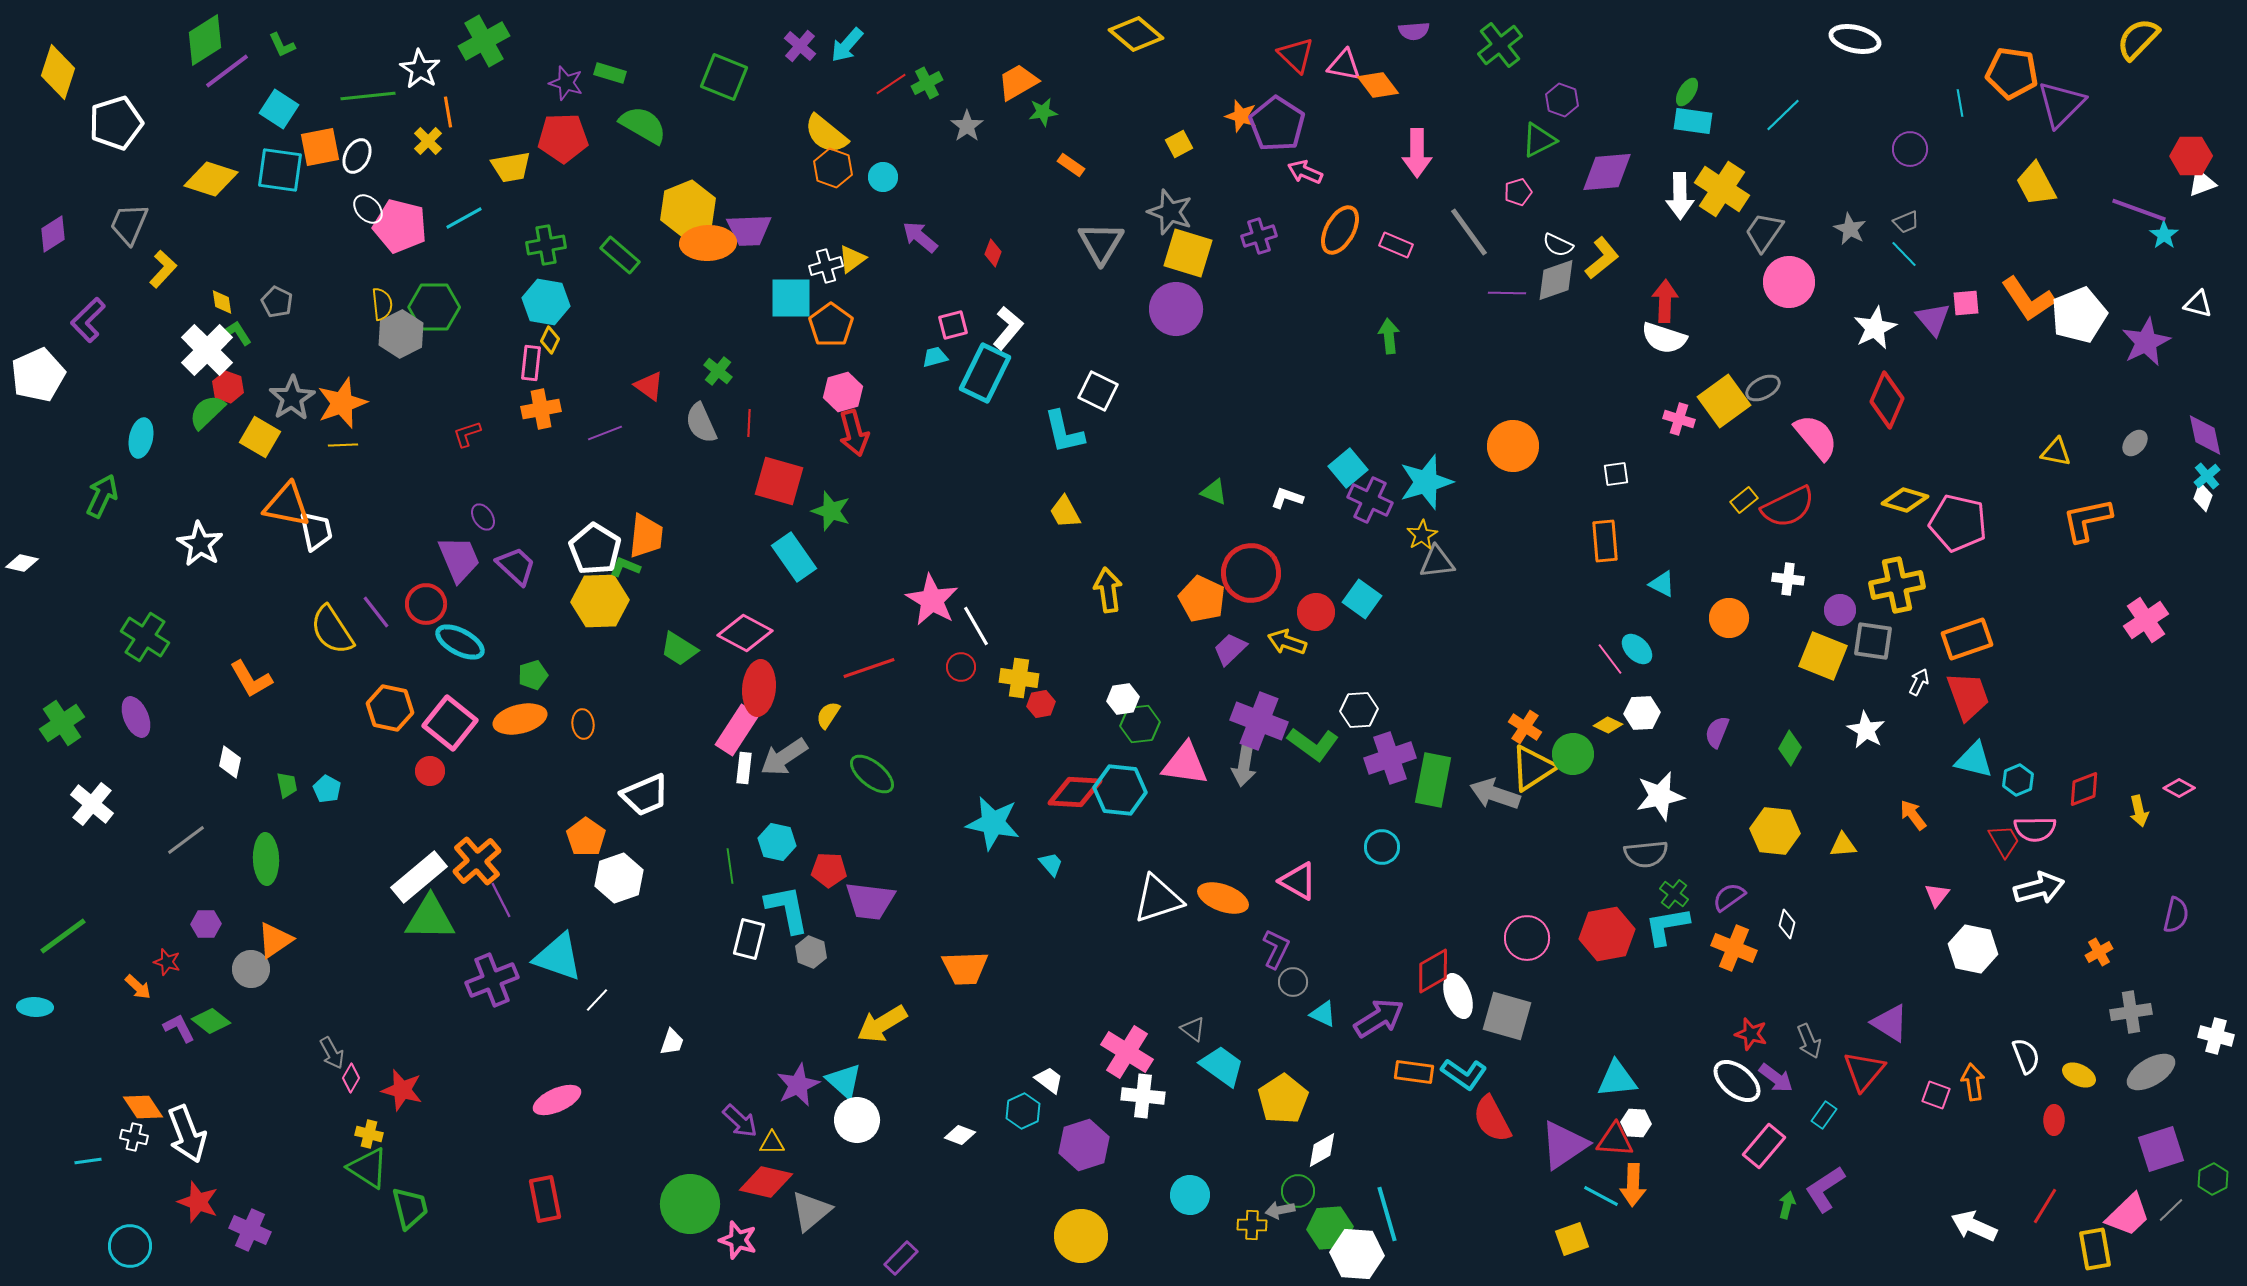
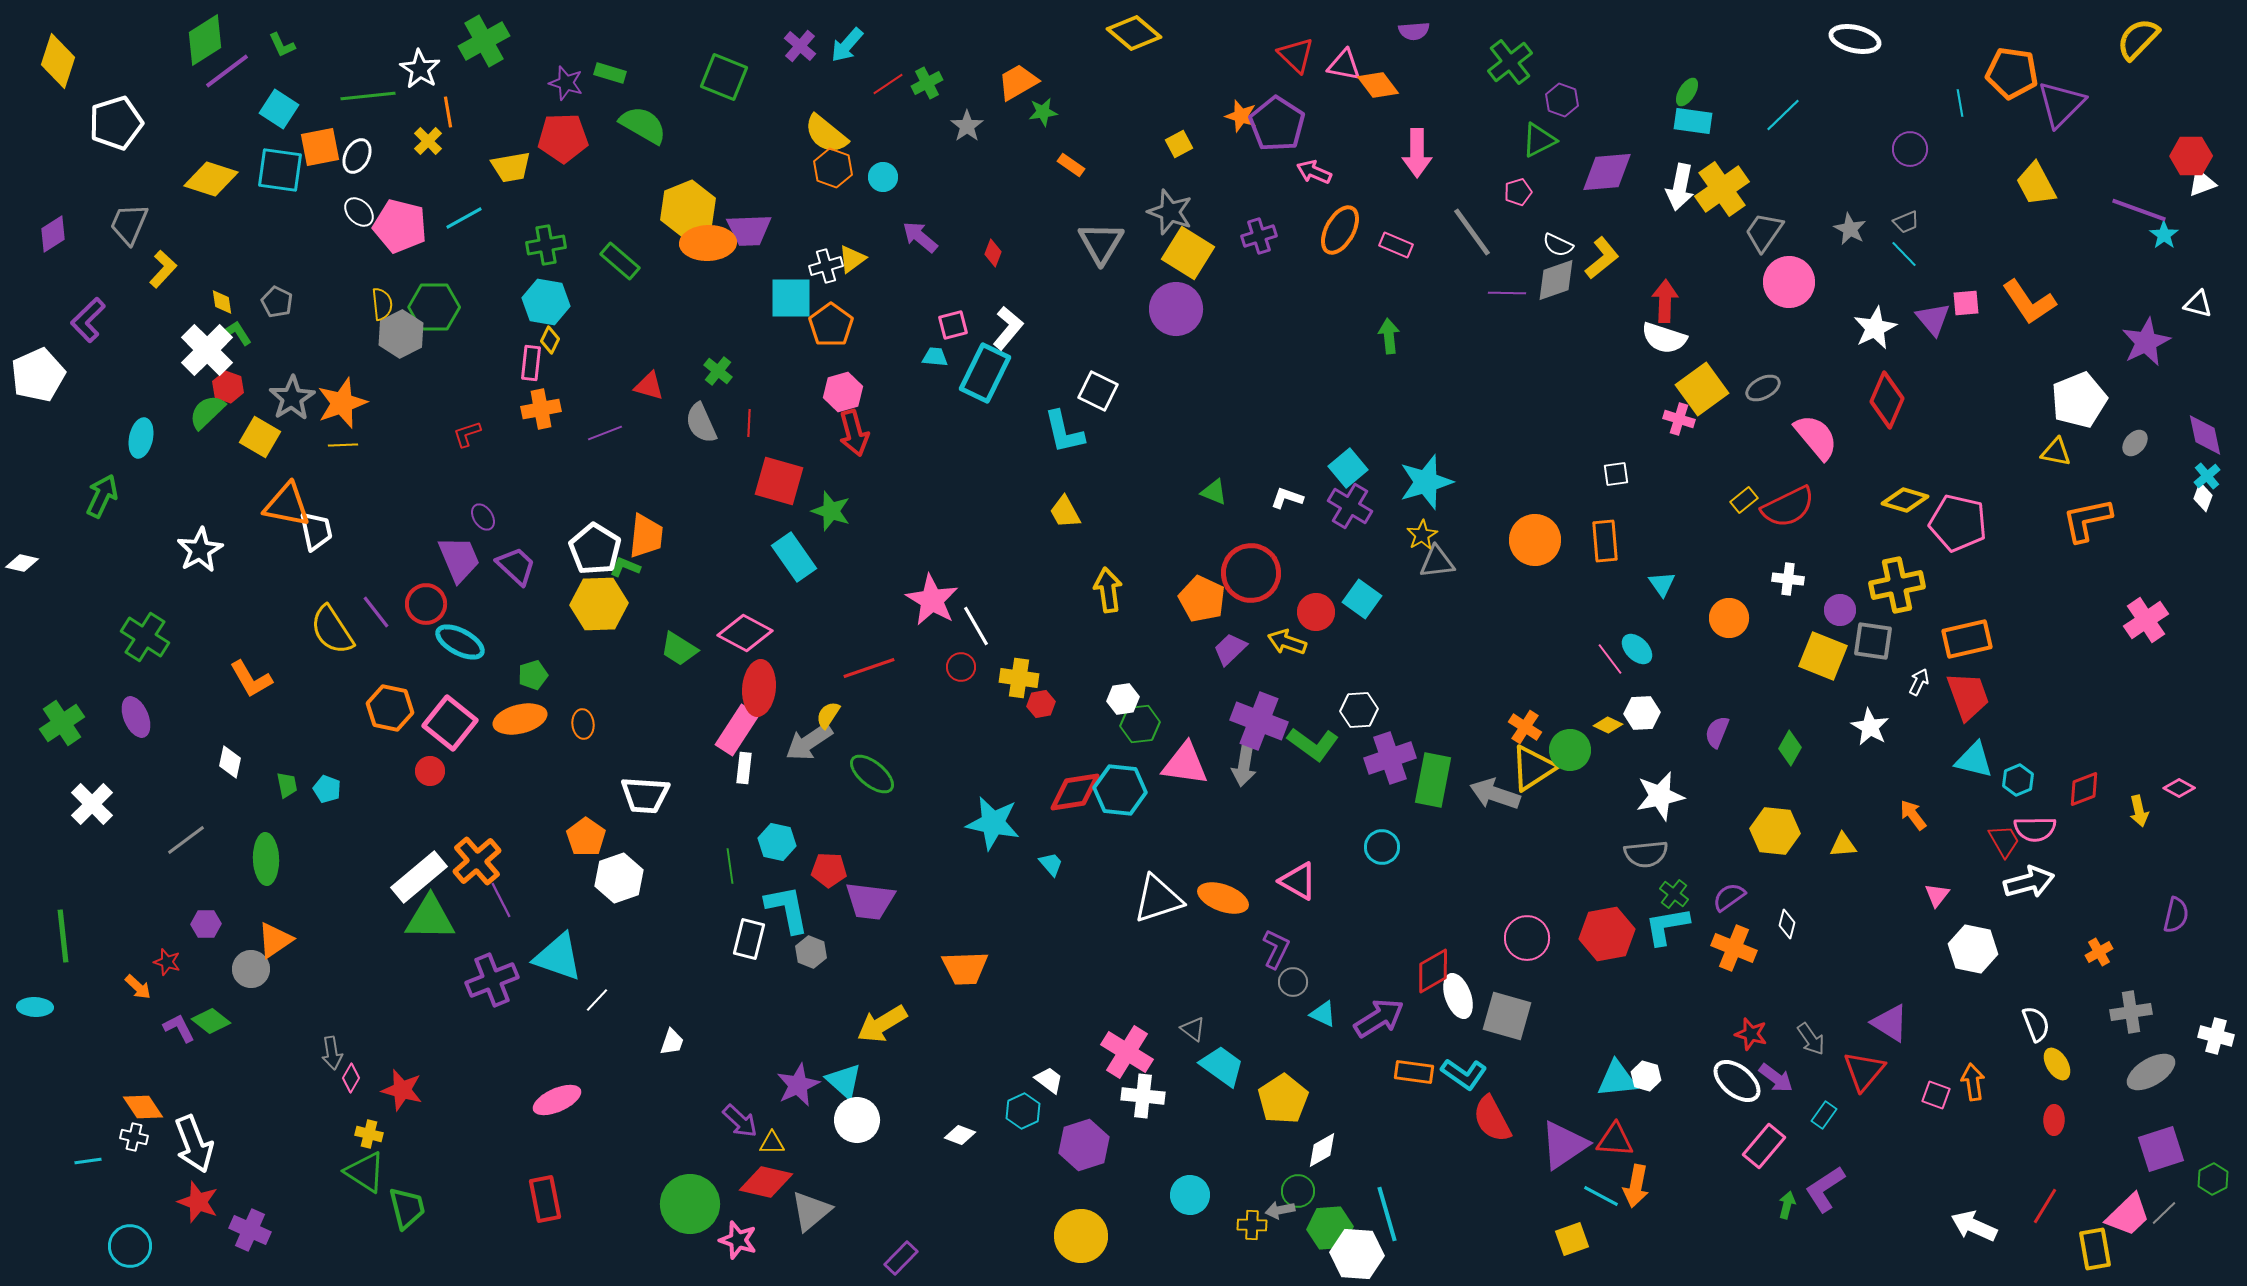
yellow diamond at (1136, 34): moved 2 px left, 1 px up
green cross at (1500, 45): moved 10 px right, 17 px down
yellow diamond at (58, 72): moved 11 px up
red line at (891, 84): moved 3 px left
pink arrow at (1305, 172): moved 9 px right
yellow cross at (1722, 189): rotated 22 degrees clockwise
white arrow at (1680, 196): moved 9 px up; rotated 12 degrees clockwise
white ellipse at (368, 209): moved 9 px left, 3 px down
gray line at (1469, 232): moved 3 px right
yellow square at (1188, 253): rotated 15 degrees clockwise
green rectangle at (620, 255): moved 6 px down
orange L-shape at (2028, 299): moved 1 px right, 3 px down
white pentagon at (2079, 315): moved 85 px down
cyan trapezoid at (935, 357): rotated 20 degrees clockwise
red triangle at (649, 386): rotated 20 degrees counterclockwise
yellow square at (1724, 401): moved 22 px left, 12 px up
orange circle at (1513, 446): moved 22 px right, 94 px down
purple cross at (1370, 500): moved 20 px left, 6 px down; rotated 6 degrees clockwise
white star at (200, 544): moved 6 px down; rotated 12 degrees clockwise
cyan triangle at (1662, 584): rotated 28 degrees clockwise
yellow hexagon at (600, 601): moved 1 px left, 3 px down
orange rectangle at (1967, 639): rotated 6 degrees clockwise
white star at (1866, 730): moved 4 px right, 3 px up
green circle at (1573, 754): moved 3 px left, 4 px up
gray arrow at (784, 757): moved 25 px right, 15 px up
cyan pentagon at (327, 789): rotated 8 degrees counterclockwise
red diamond at (1075, 792): rotated 12 degrees counterclockwise
white trapezoid at (645, 795): rotated 27 degrees clockwise
white cross at (92, 804): rotated 6 degrees clockwise
white arrow at (2039, 888): moved 10 px left, 6 px up
green line at (63, 936): rotated 60 degrees counterclockwise
gray arrow at (1809, 1041): moved 2 px right, 2 px up; rotated 12 degrees counterclockwise
gray arrow at (332, 1053): rotated 20 degrees clockwise
white semicircle at (2026, 1056): moved 10 px right, 32 px up
yellow ellipse at (2079, 1075): moved 22 px left, 11 px up; rotated 32 degrees clockwise
white hexagon at (1636, 1123): moved 10 px right, 47 px up; rotated 12 degrees clockwise
white arrow at (187, 1134): moved 7 px right, 10 px down
green triangle at (368, 1168): moved 3 px left, 4 px down
orange arrow at (1633, 1185): moved 3 px right, 1 px down; rotated 9 degrees clockwise
green trapezoid at (410, 1208): moved 3 px left
gray line at (2171, 1210): moved 7 px left, 3 px down
